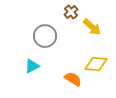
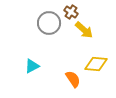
brown cross: rotated 16 degrees counterclockwise
yellow arrow: moved 8 px left, 3 px down
gray circle: moved 4 px right, 13 px up
orange semicircle: rotated 24 degrees clockwise
